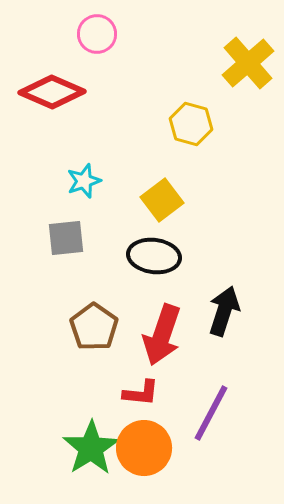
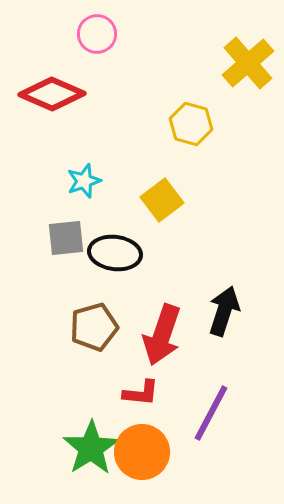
red diamond: moved 2 px down
black ellipse: moved 39 px left, 3 px up
brown pentagon: rotated 21 degrees clockwise
orange circle: moved 2 px left, 4 px down
